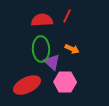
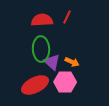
red line: moved 1 px down
orange arrow: moved 13 px down
red ellipse: moved 8 px right
